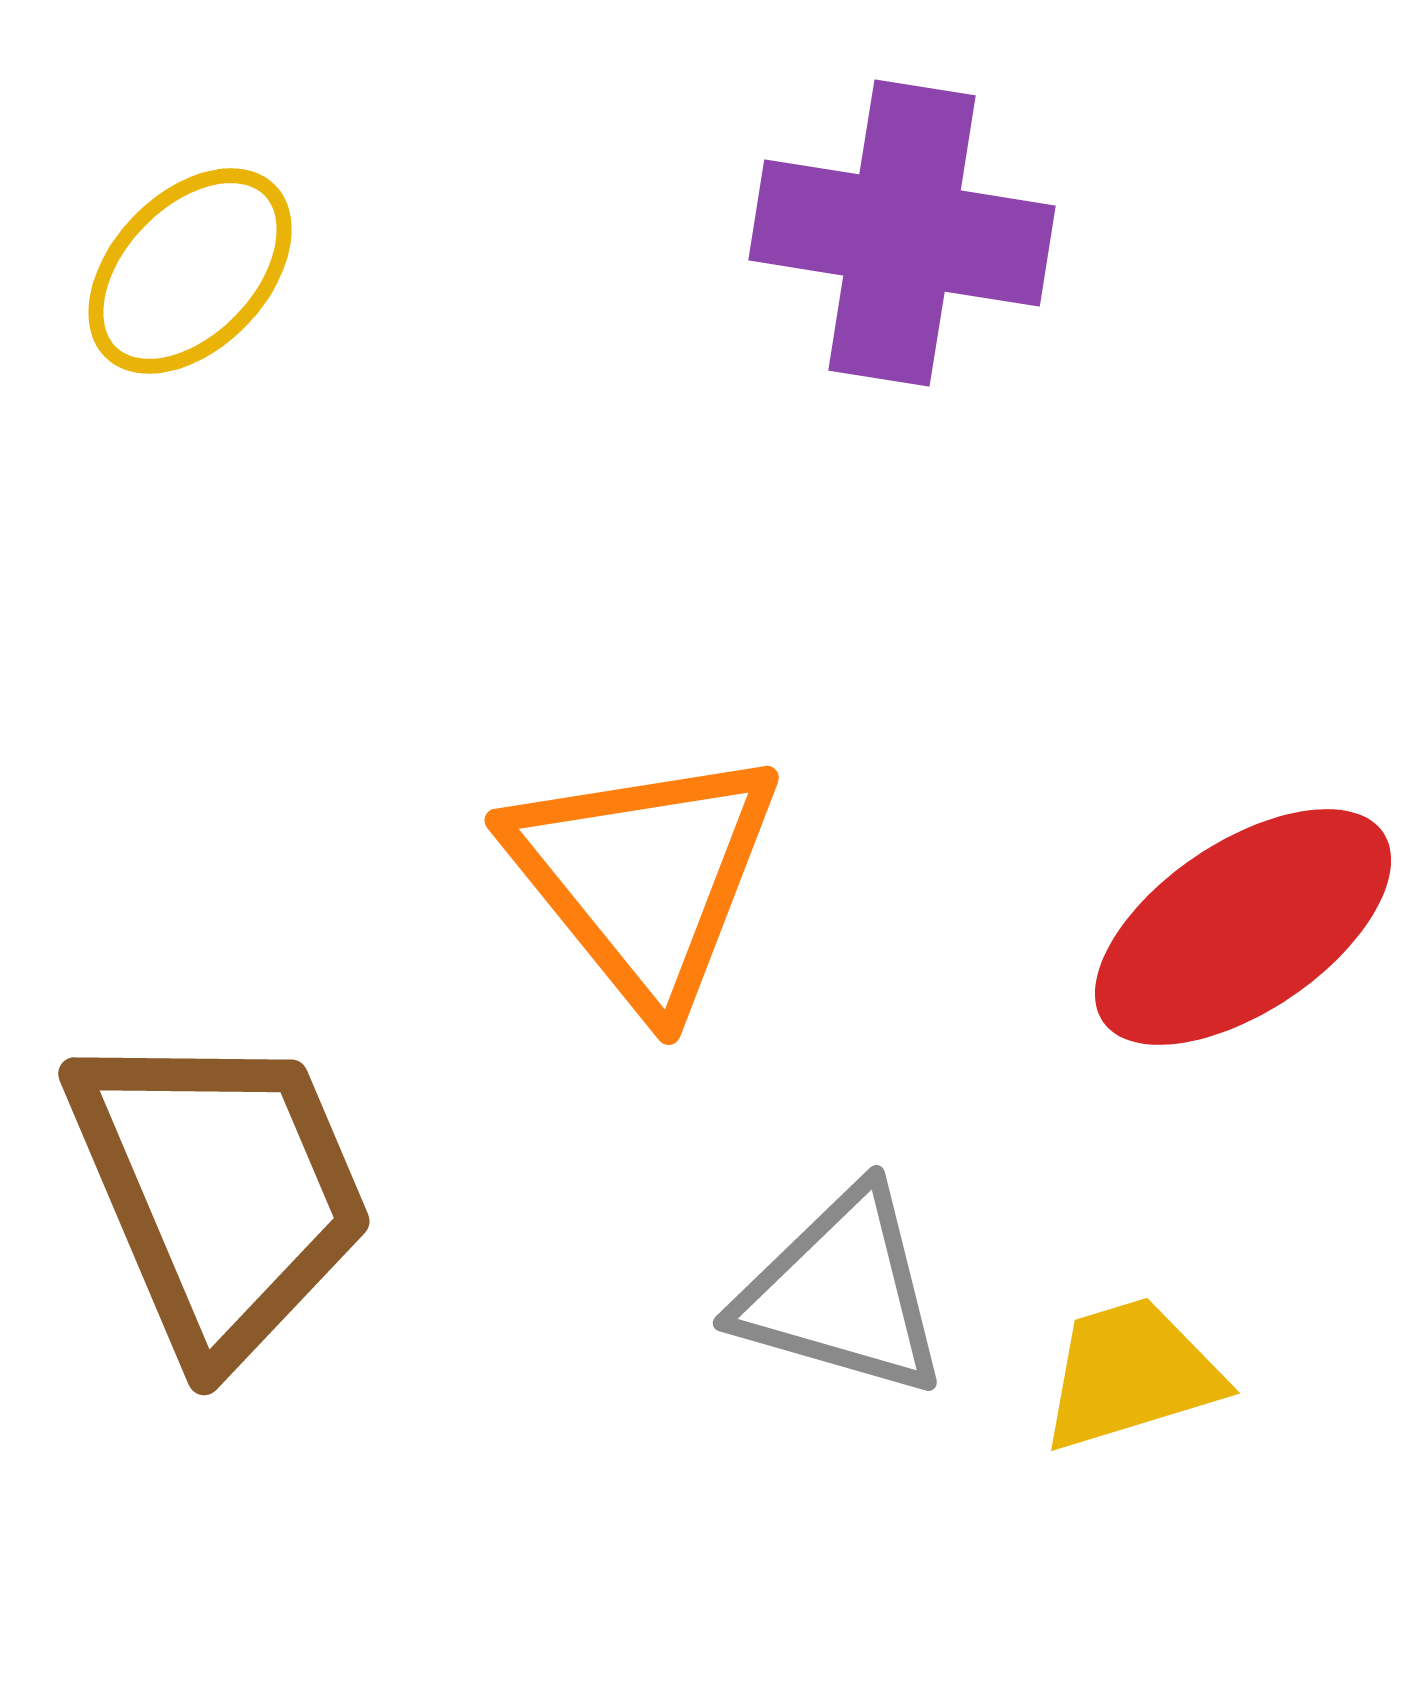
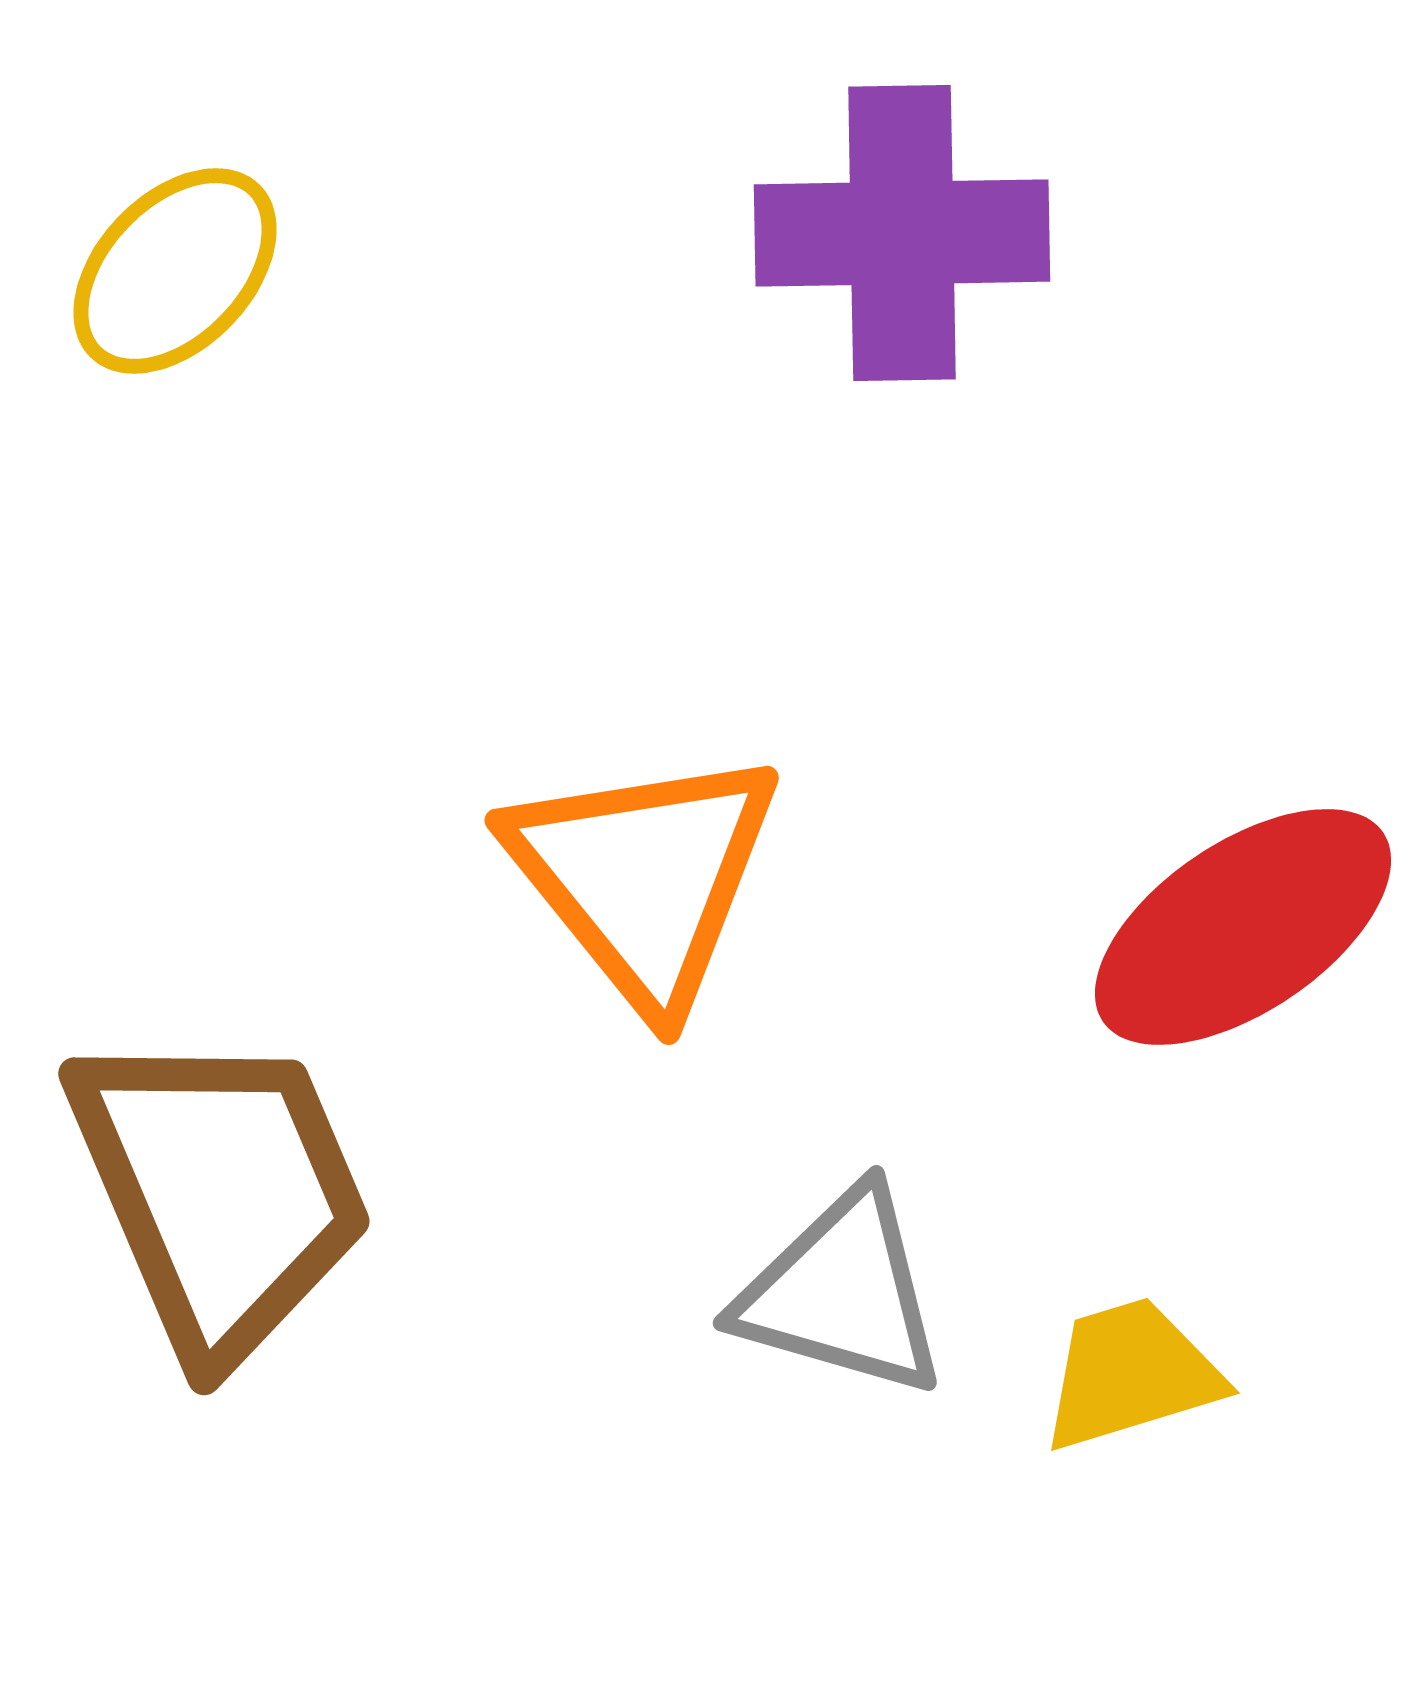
purple cross: rotated 10 degrees counterclockwise
yellow ellipse: moved 15 px left
